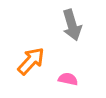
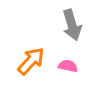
pink semicircle: moved 13 px up
